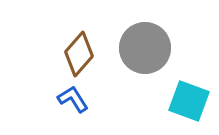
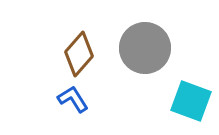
cyan square: moved 2 px right
